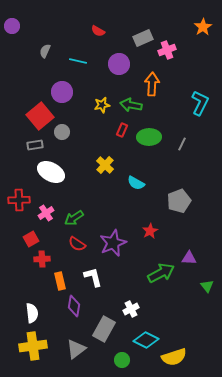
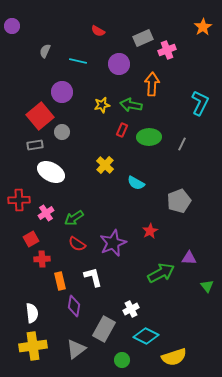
cyan diamond at (146, 340): moved 4 px up
